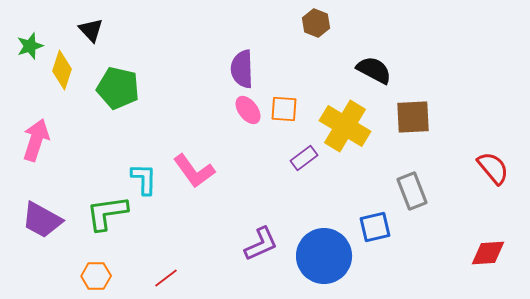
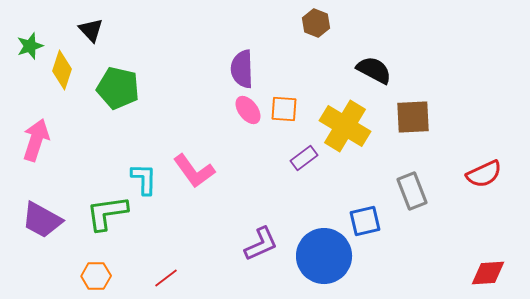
red semicircle: moved 9 px left, 6 px down; rotated 105 degrees clockwise
blue square: moved 10 px left, 6 px up
red diamond: moved 20 px down
